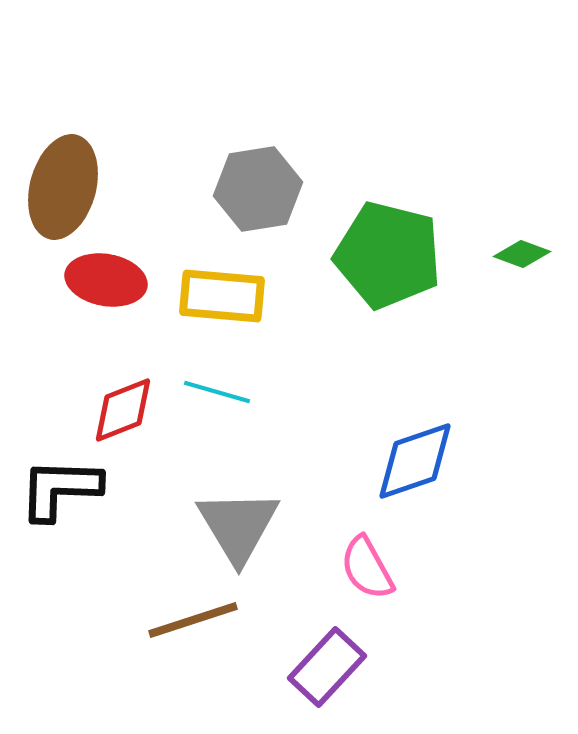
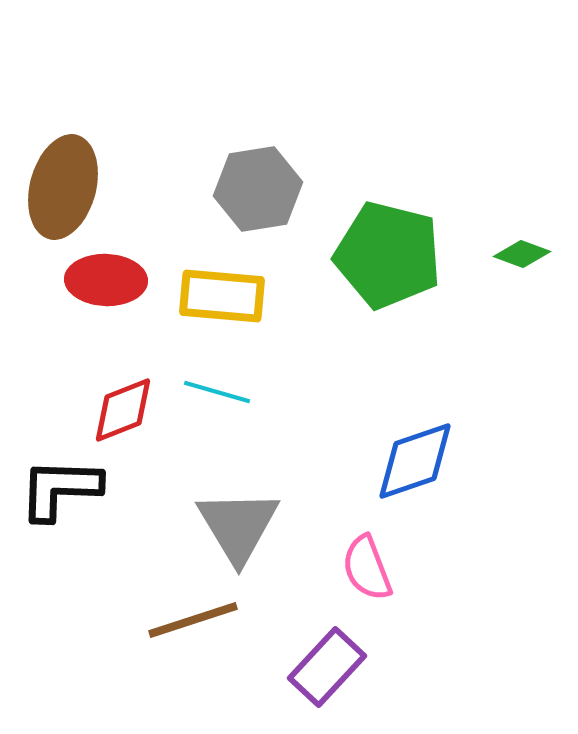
red ellipse: rotated 8 degrees counterclockwise
pink semicircle: rotated 8 degrees clockwise
